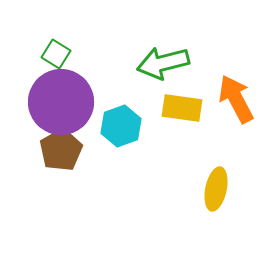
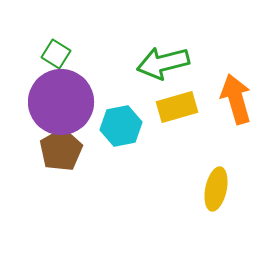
orange arrow: rotated 12 degrees clockwise
yellow rectangle: moved 5 px left, 1 px up; rotated 24 degrees counterclockwise
cyan hexagon: rotated 9 degrees clockwise
